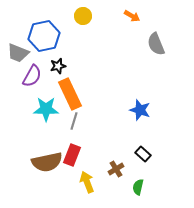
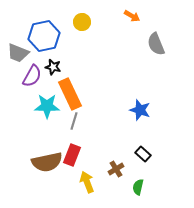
yellow circle: moved 1 px left, 6 px down
black star: moved 5 px left, 1 px down; rotated 28 degrees clockwise
cyan star: moved 1 px right, 3 px up
